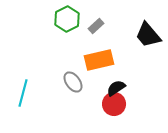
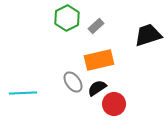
green hexagon: moved 1 px up
black trapezoid: rotated 112 degrees clockwise
black semicircle: moved 19 px left
cyan line: rotated 72 degrees clockwise
